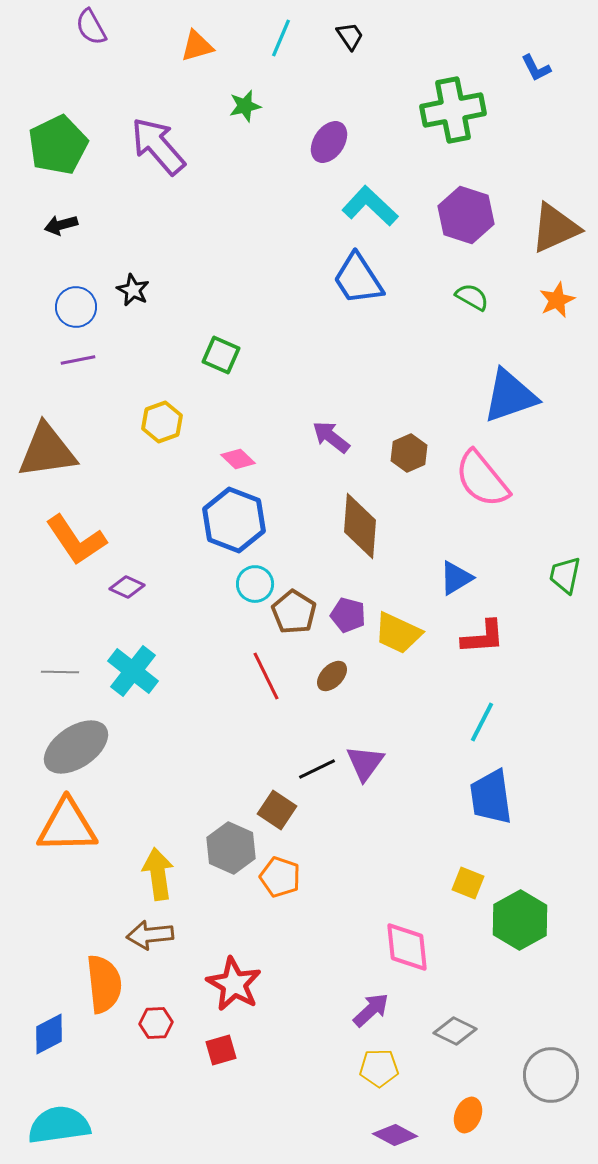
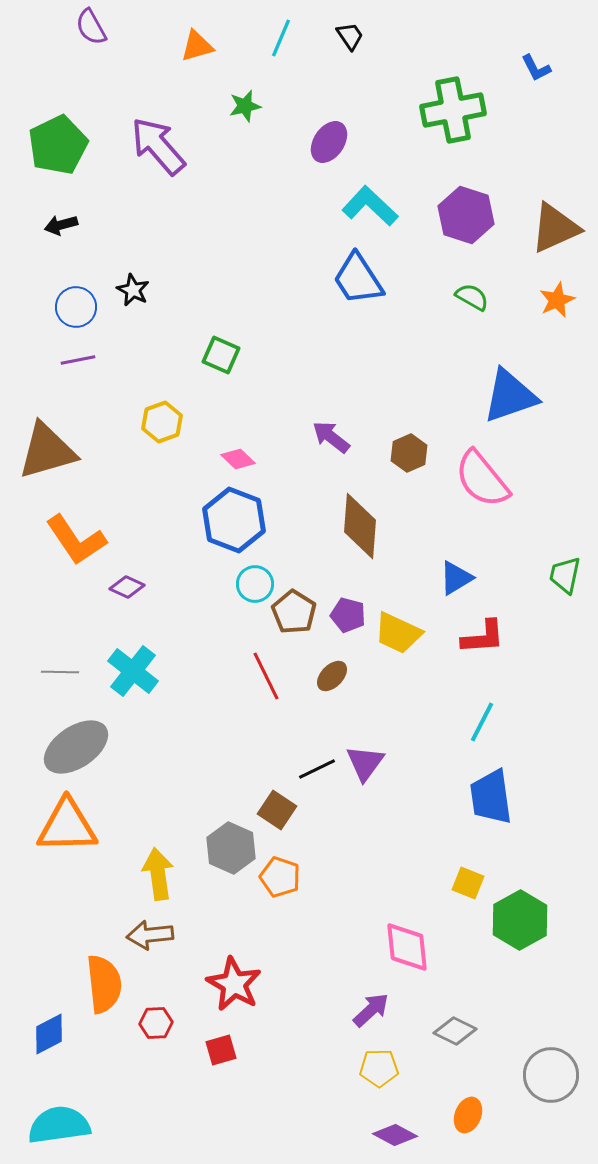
brown triangle at (47, 451): rotated 8 degrees counterclockwise
